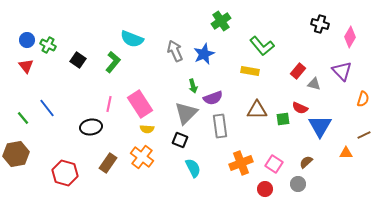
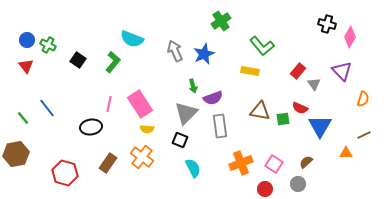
black cross at (320, 24): moved 7 px right
gray triangle at (314, 84): rotated 40 degrees clockwise
brown triangle at (257, 110): moved 3 px right, 1 px down; rotated 10 degrees clockwise
